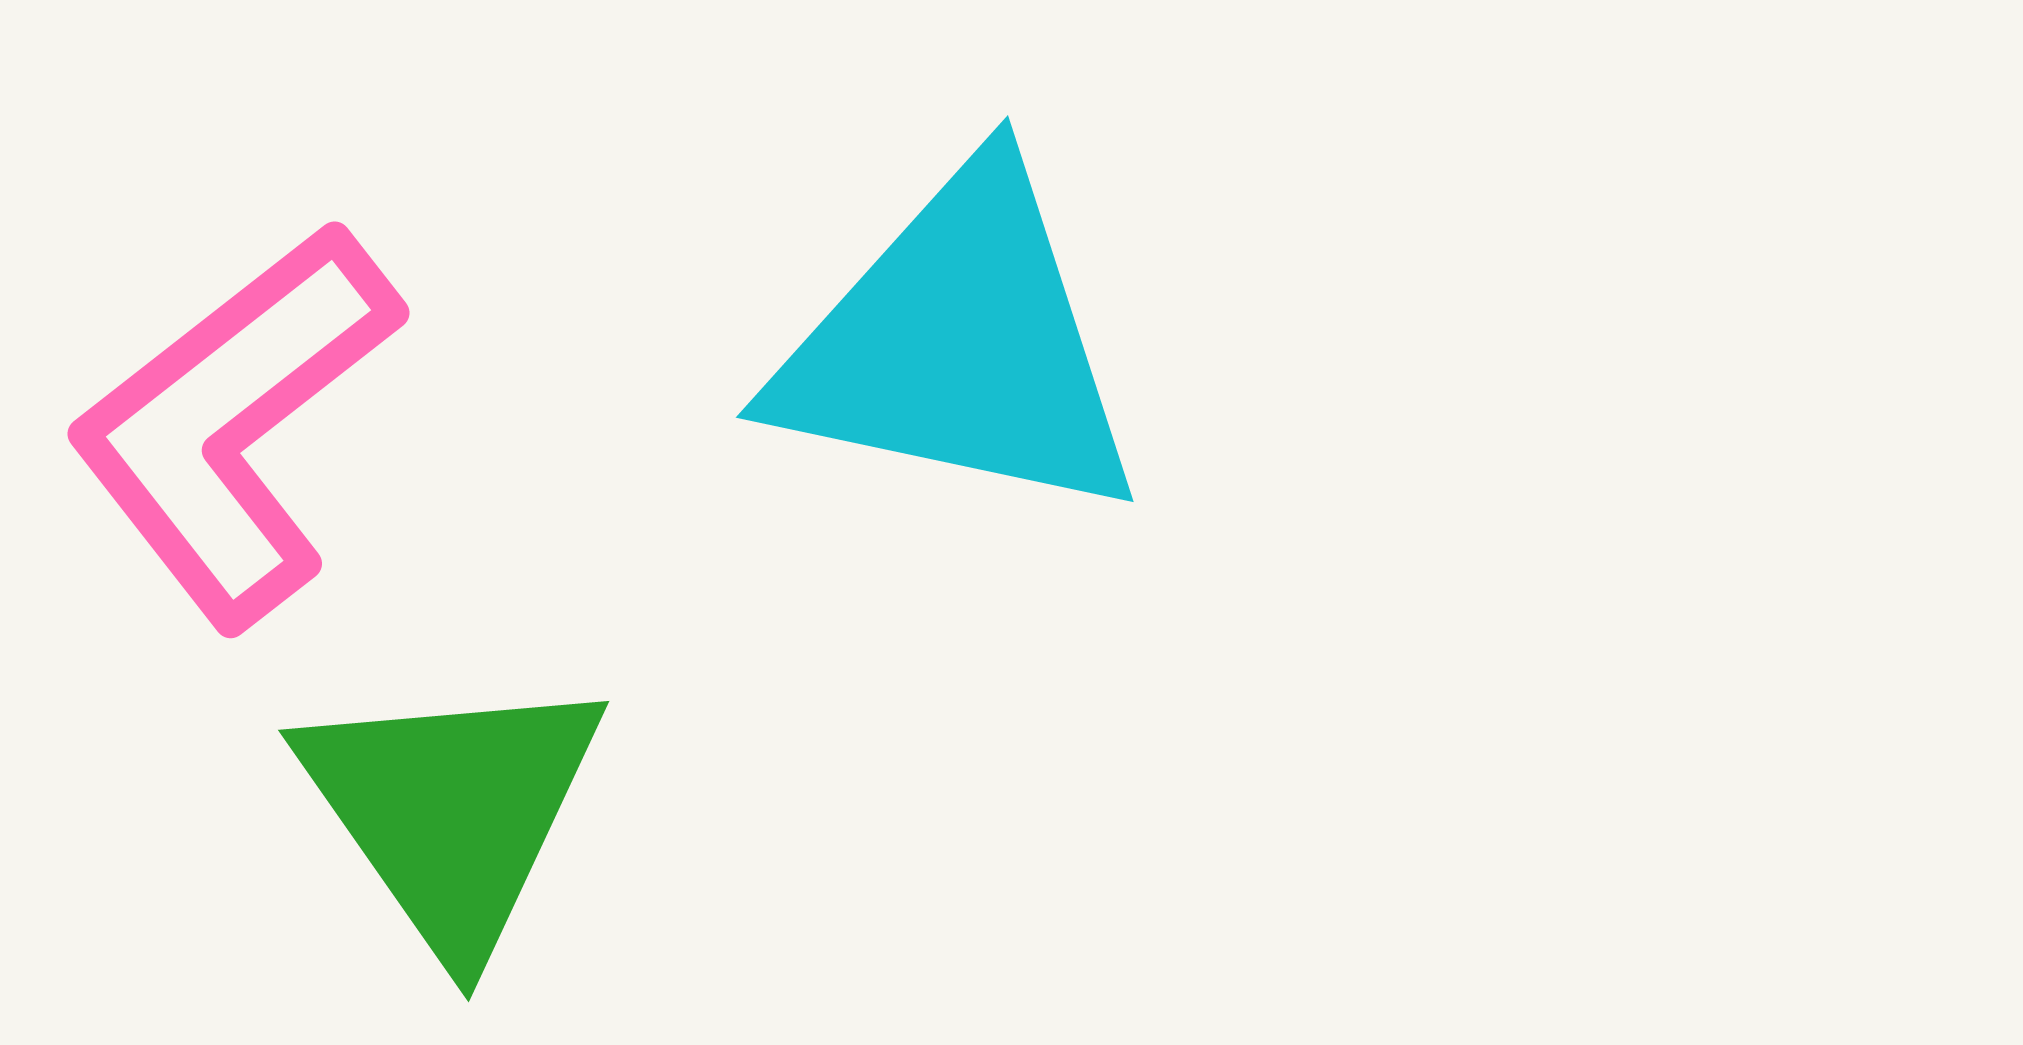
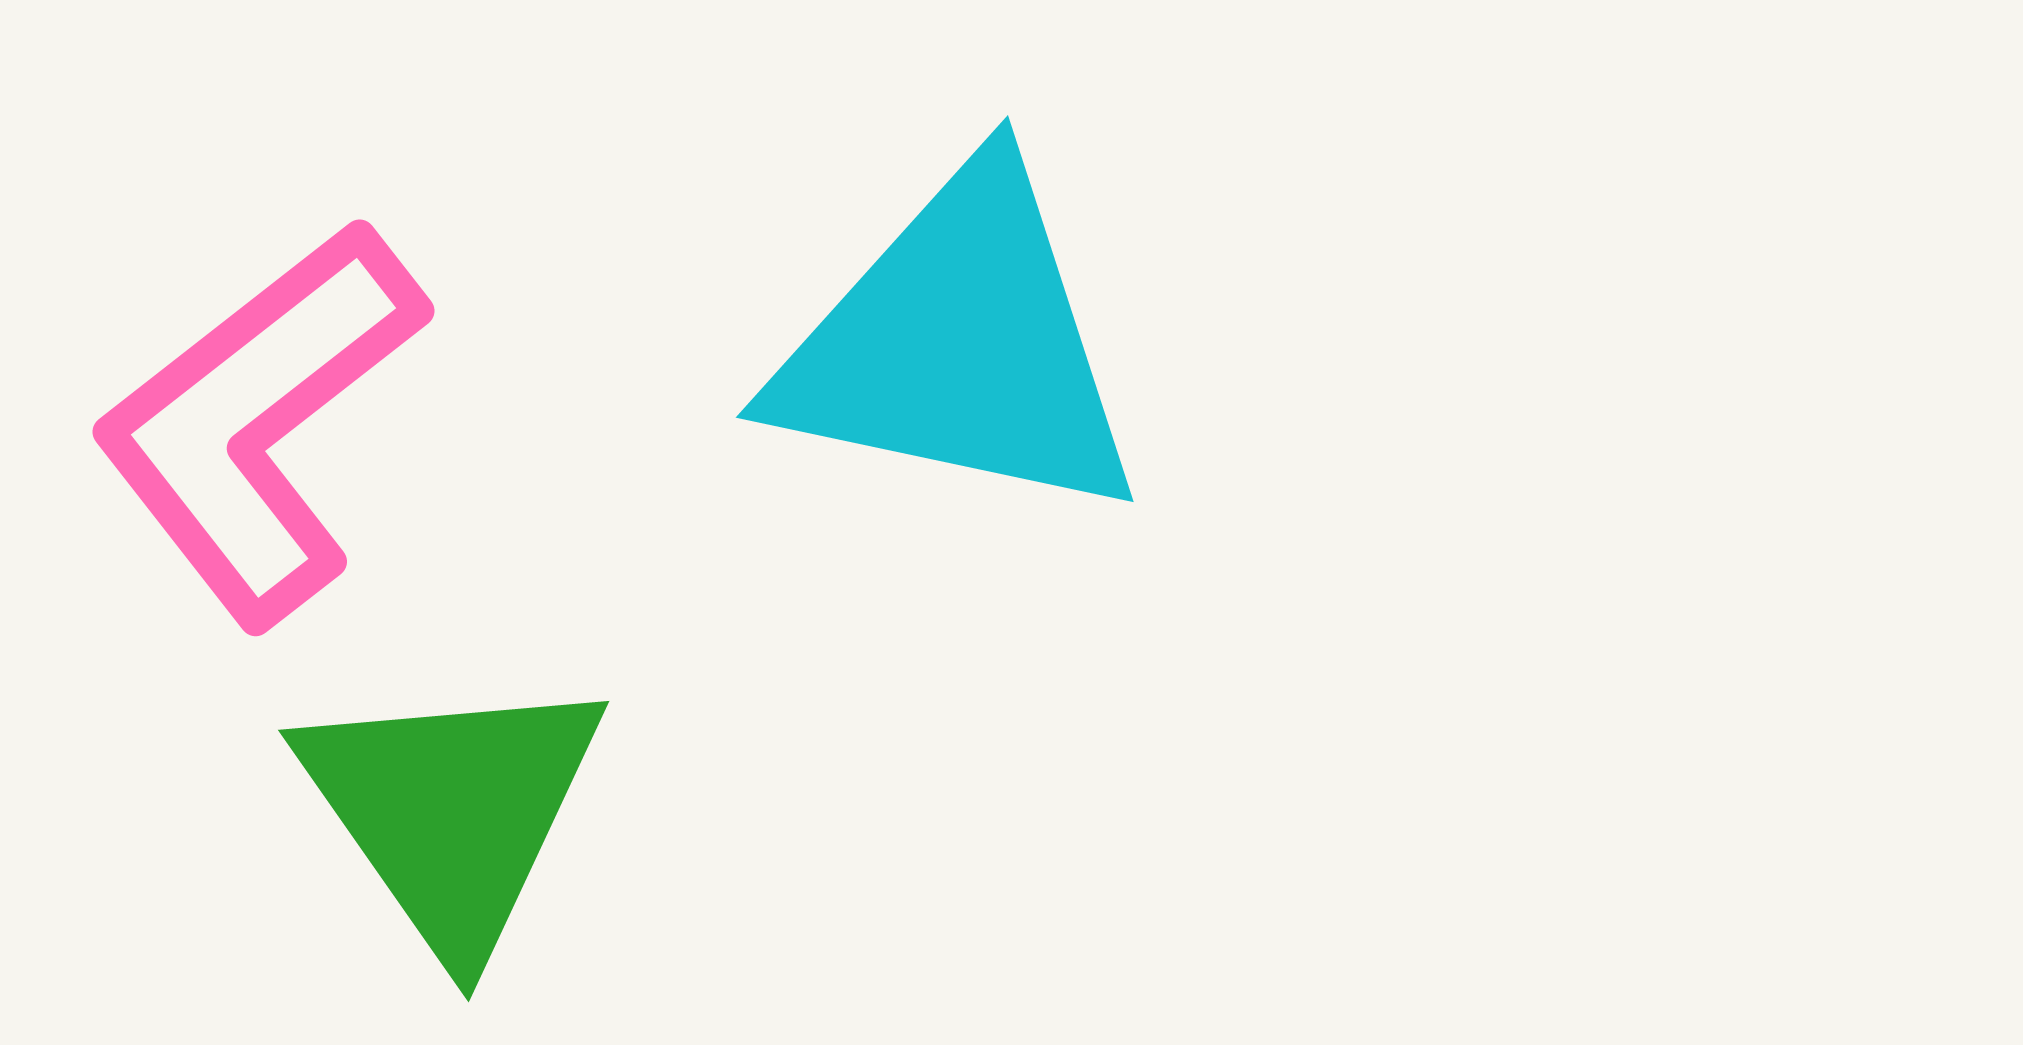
pink L-shape: moved 25 px right, 2 px up
